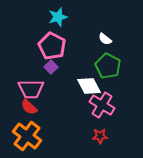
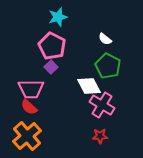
orange cross: rotated 12 degrees clockwise
